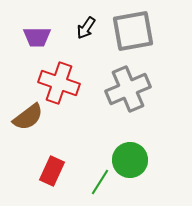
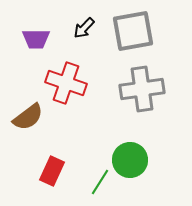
black arrow: moved 2 px left; rotated 10 degrees clockwise
purple trapezoid: moved 1 px left, 2 px down
red cross: moved 7 px right
gray cross: moved 14 px right; rotated 15 degrees clockwise
